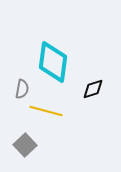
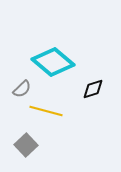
cyan diamond: rotated 57 degrees counterclockwise
gray semicircle: rotated 36 degrees clockwise
gray square: moved 1 px right
